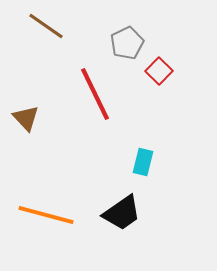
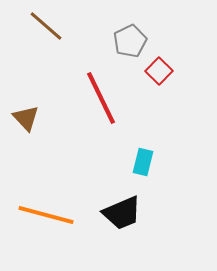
brown line: rotated 6 degrees clockwise
gray pentagon: moved 3 px right, 2 px up
red line: moved 6 px right, 4 px down
black trapezoid: rotated 12 degrees clockwise
